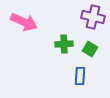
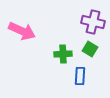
purple cross: moved 5 px down
pink arrow: moved 2 px left, 9 px down
green cross: moved 1 px left, 10 px down
